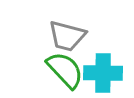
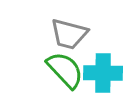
gray trapezoid: moved 2 px right, 2 px up
